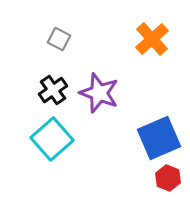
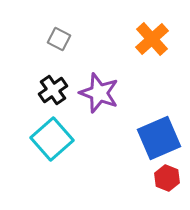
red hexagon: moved 1 px left
